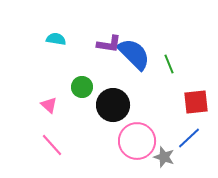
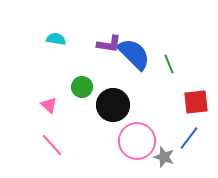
blue line: rotated 10 degrees counterclockwise
